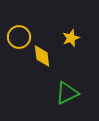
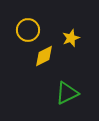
yellow circle: moved 9 px right, 7 px up
yellow diamond: moved 2 px right; rotated 70 degrees clockwise
